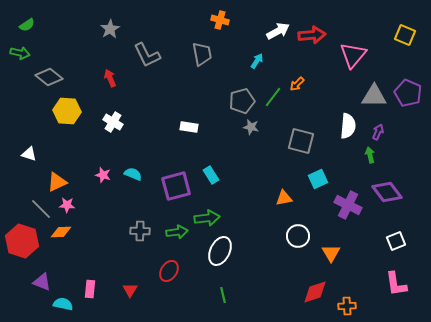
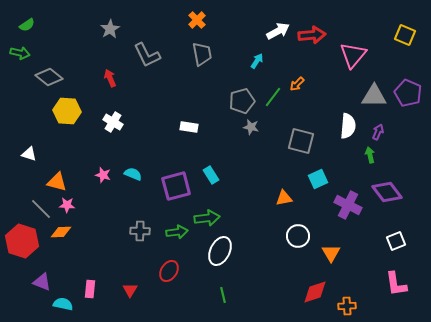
orange cross at (220, 20): moved 23 px left; rotated 30 degrees clockwise
orange triangle at (57, 182): rotated 40 degrees clockwise
